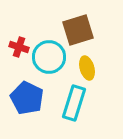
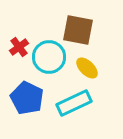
brown square: rotated 28 degrees clockwise
red cross: rotated 36 degrees clockwise
yellow ellipse: rotated 30 degrees counterclockwise
cyan rectangle: rotated 48 degrees clockwise
